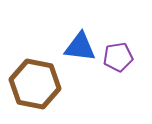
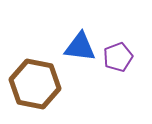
purple pentagon: rotated 12 degrees counterclockwise
